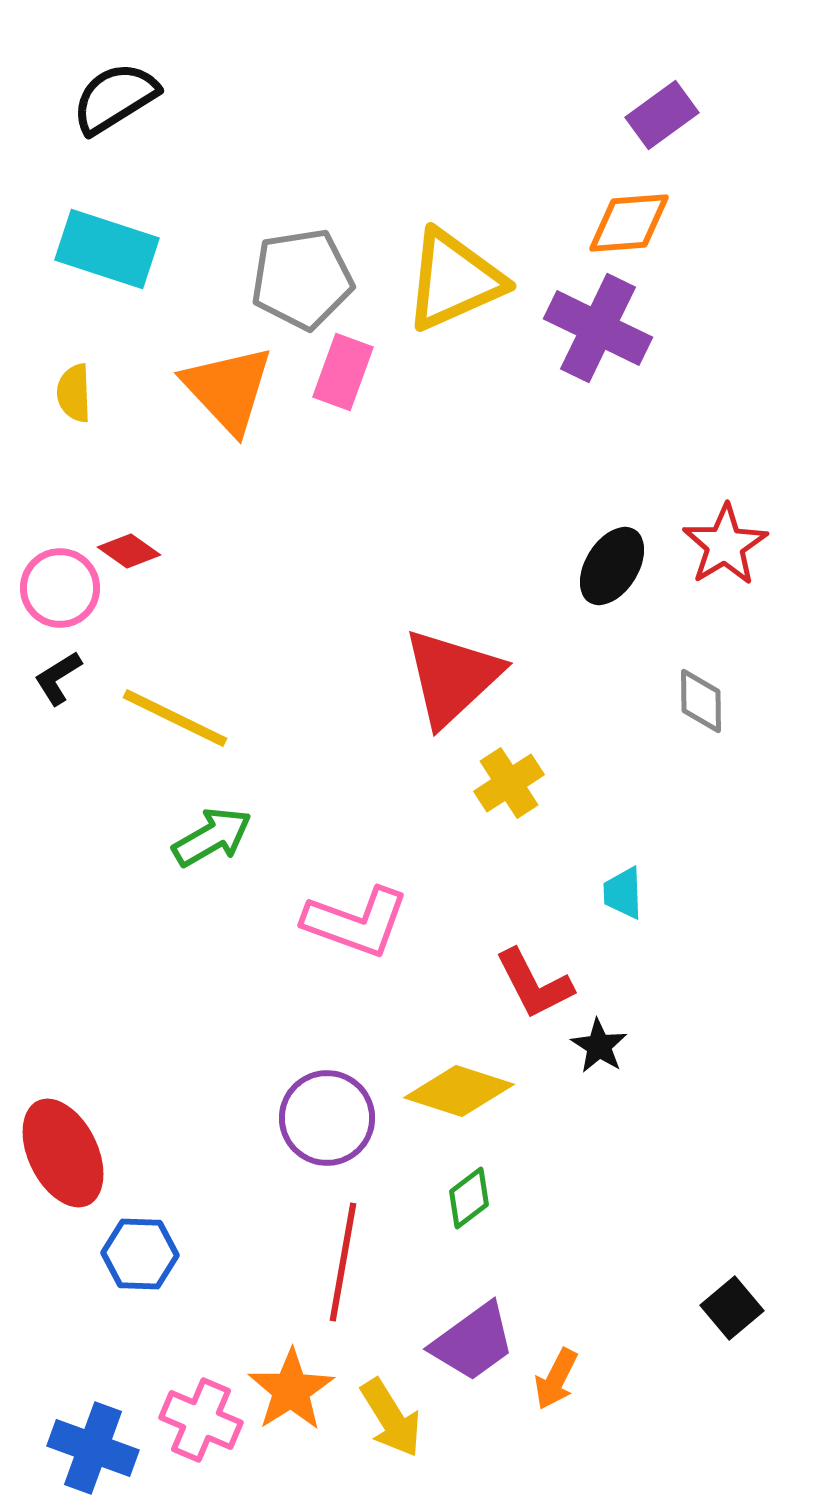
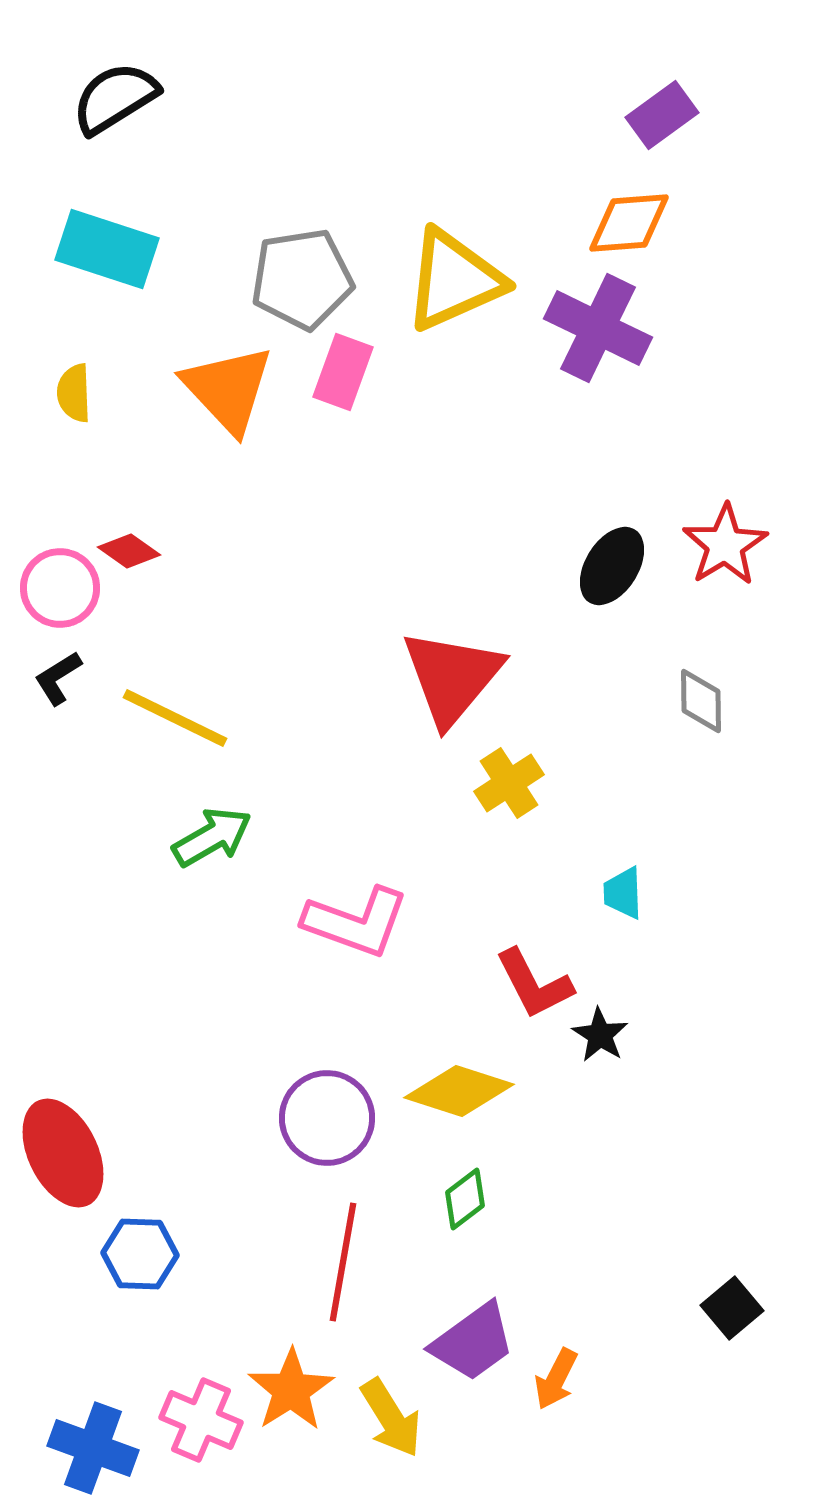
red triangle: rotated 7 degrees counterclockwise
black star: moved 1 px right, 11 px up
green diamond: moved 4 px left, 1 px down
